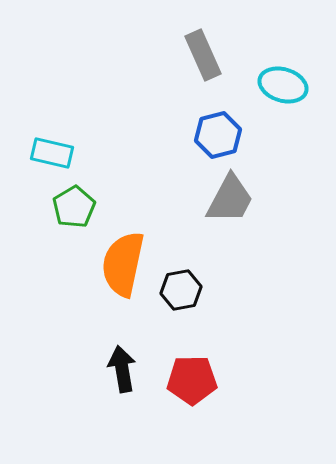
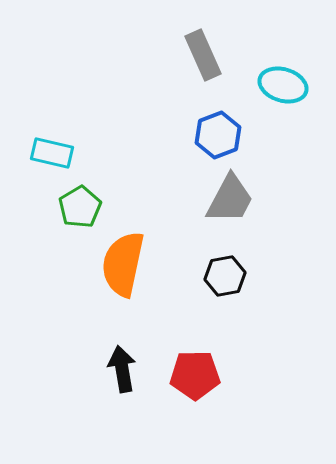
blue hexagon: rotated 6 degrees counterclockwise
green pentagon: moved 6 px right
black hexagon: moved 44 px right, 14 px up
red pentagon: moved 3 px right, 5 px up
